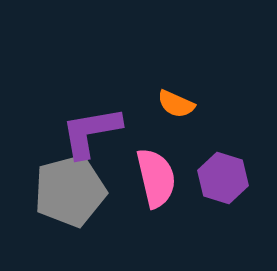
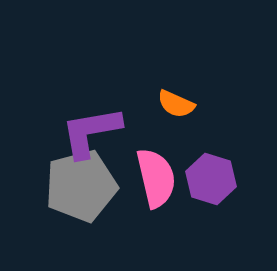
purple hexagon: moved 12 px left, 1 px down
gray pentagon: moved 11 px right, 5 px up
